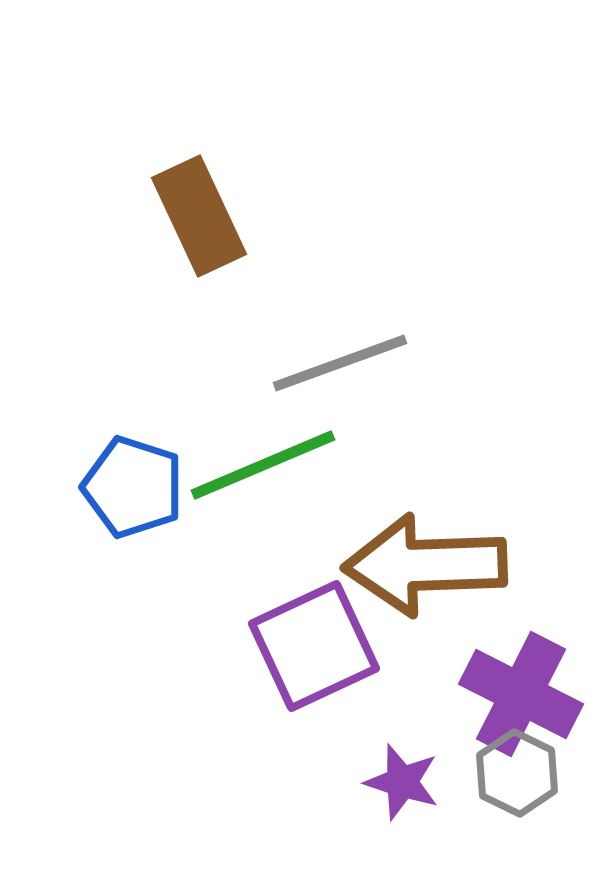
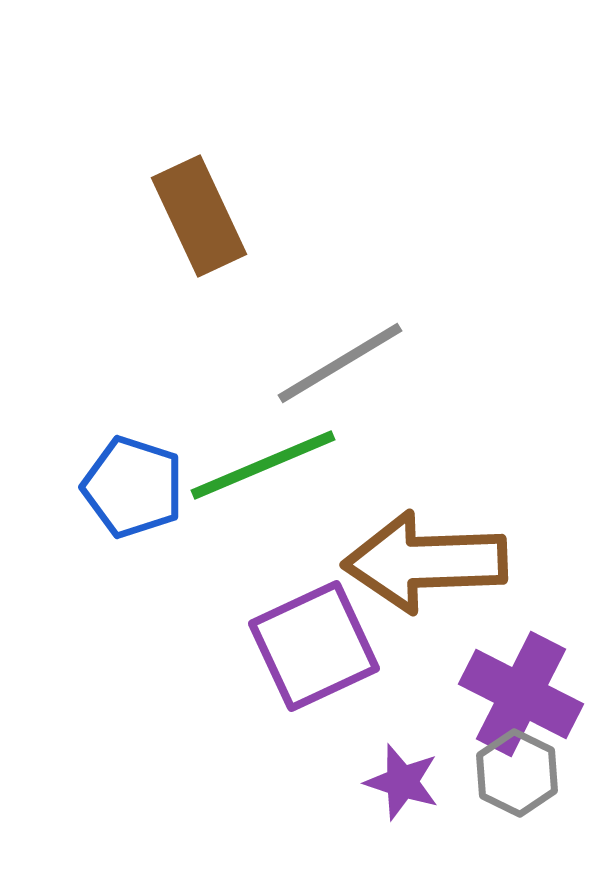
gray line: rotated 11 degrees counterclockwise
brown arrow: moved 3 px up
